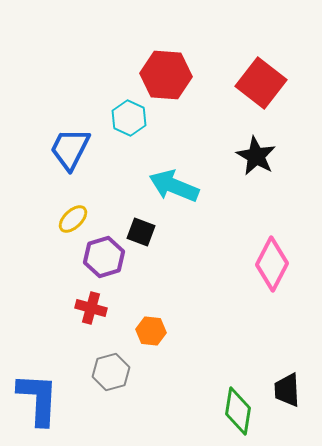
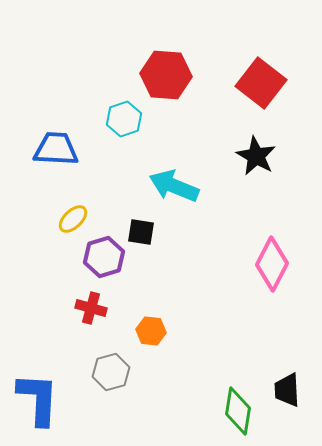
cyan hexagon: moved 5 px left, 1 px down; rotated 16 degrees clockwise
blue trapezoid: moved 14 px left; rotated 66 degrees clockwise
black square: rotated 12 degrees counterclockwise
